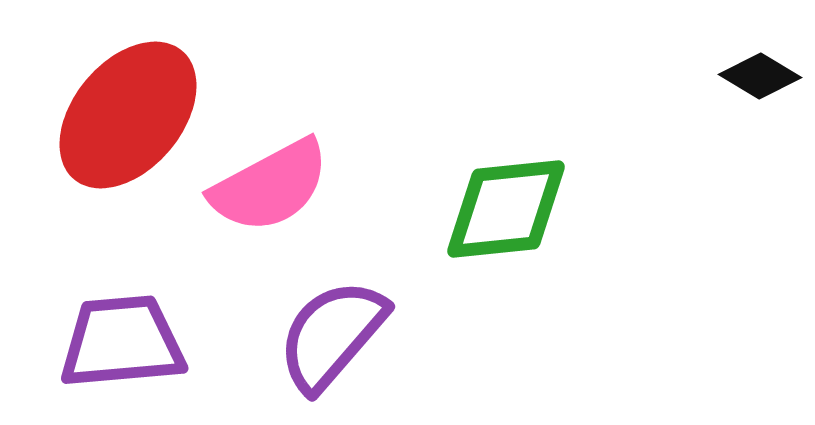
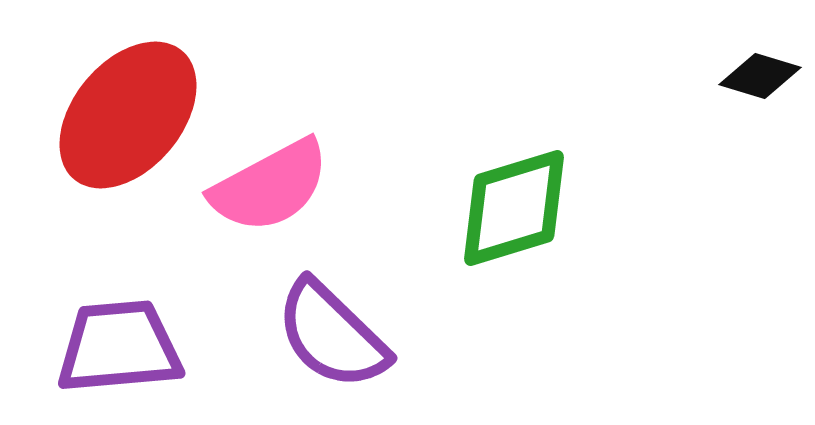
black diamond: rotated 14 degrees counterclockwise
green diamond: moved 8 px right, 1 px up; rotated 11 degrees counterclockwise
purple semicircle: rotated 87 degrees counterclockwise
purple trapezoid: moved 3 px left, 5 px down
